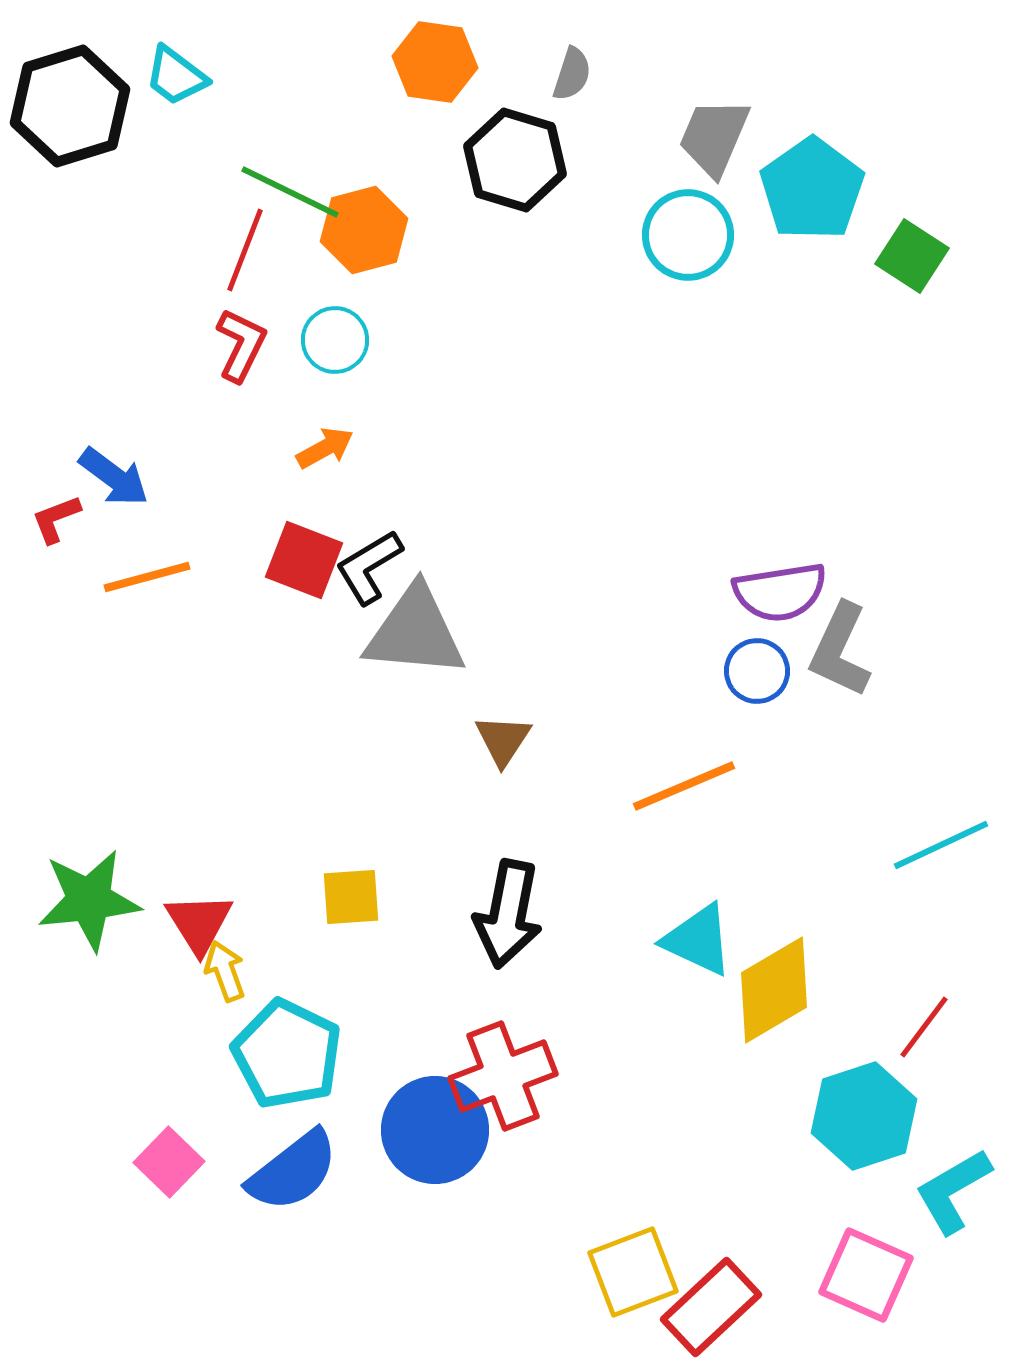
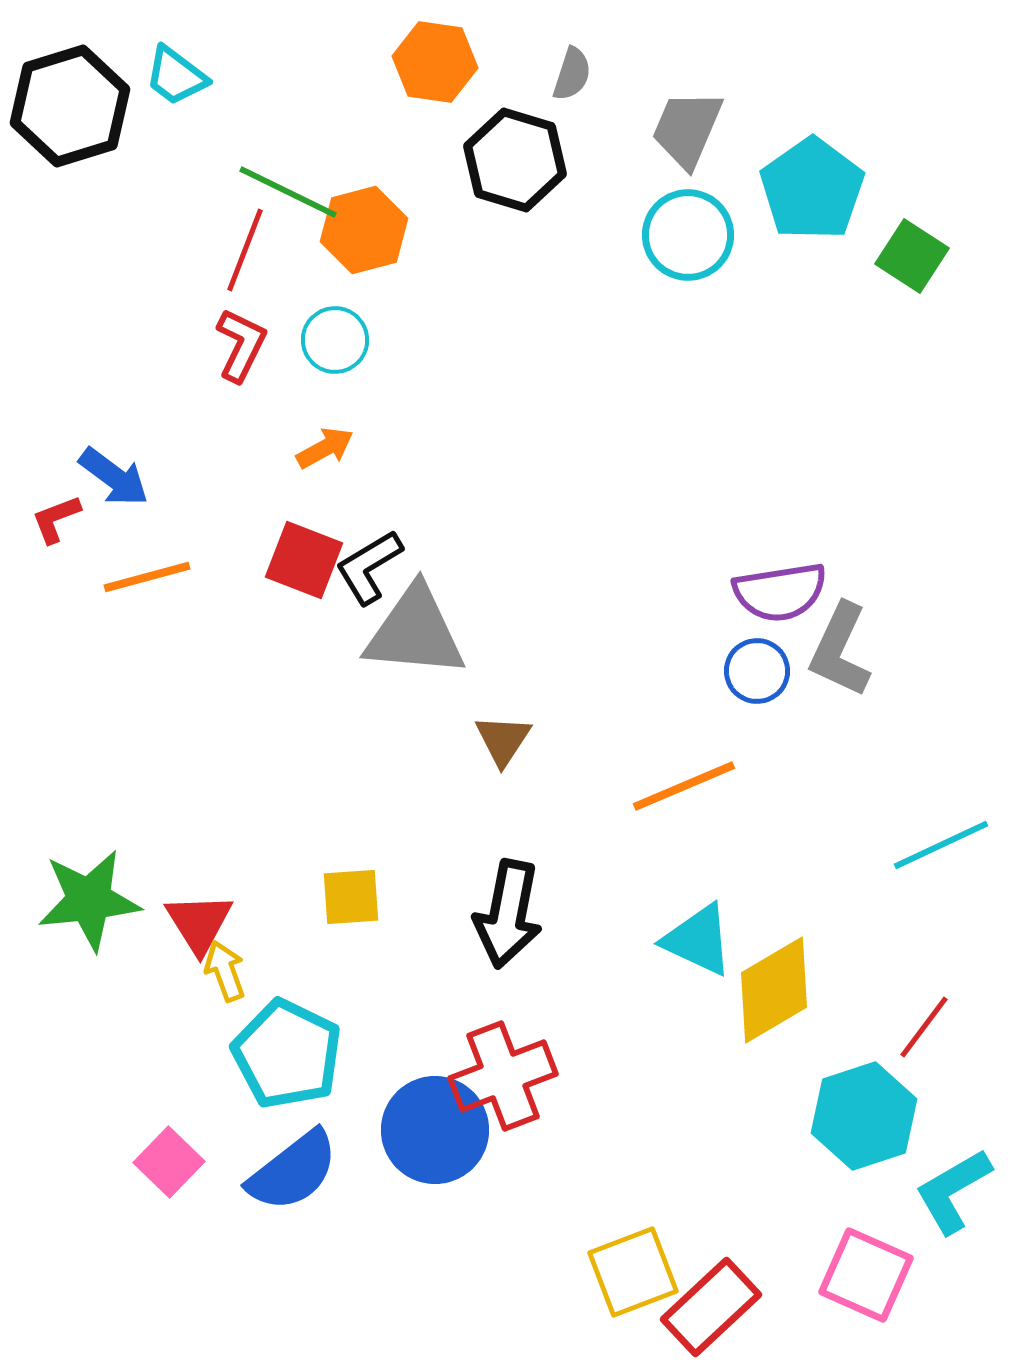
gray trapezoid at (714, 137): moved 27 px left, 8 px up
green line at (290, 192): moved 2 px left
